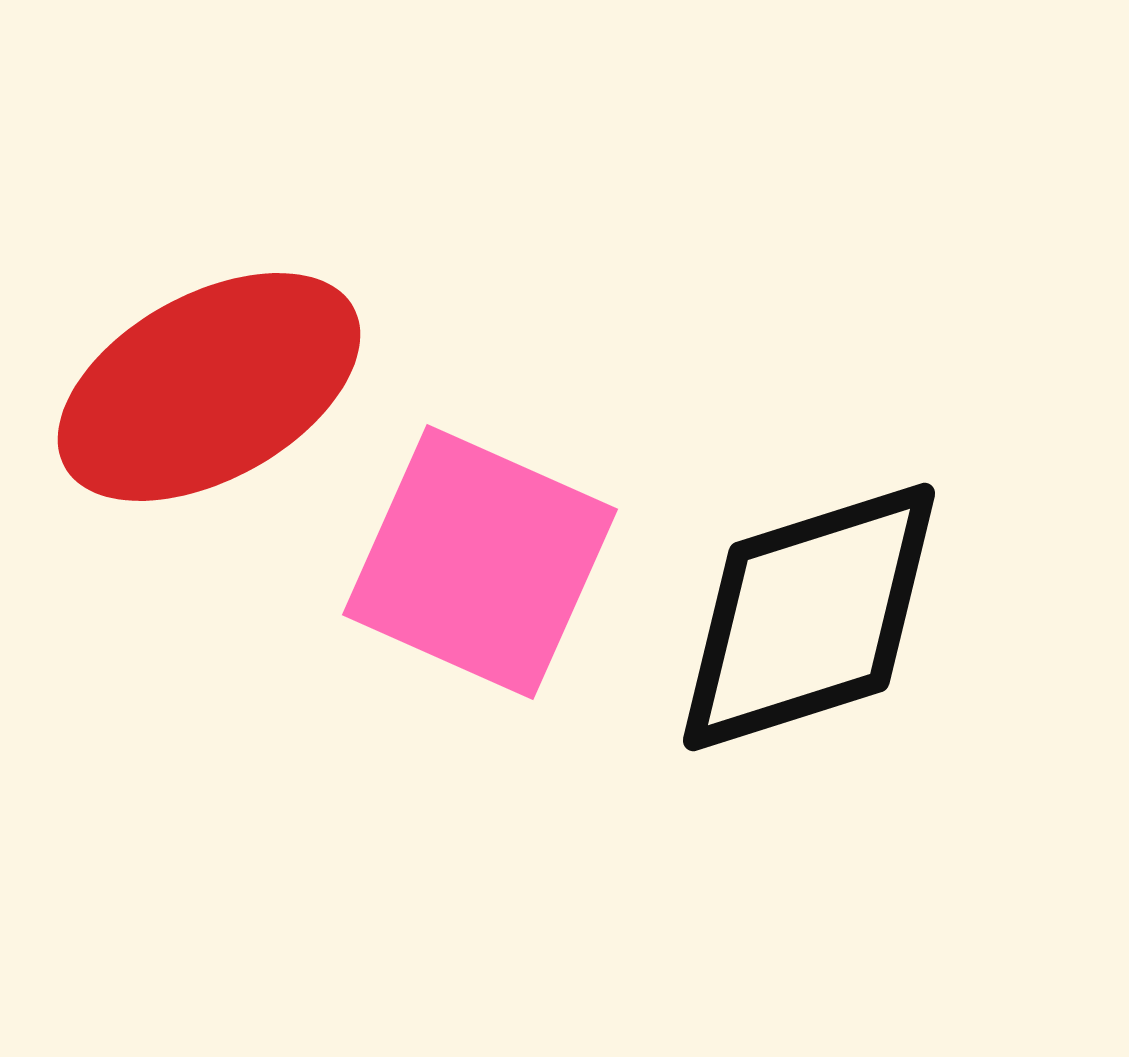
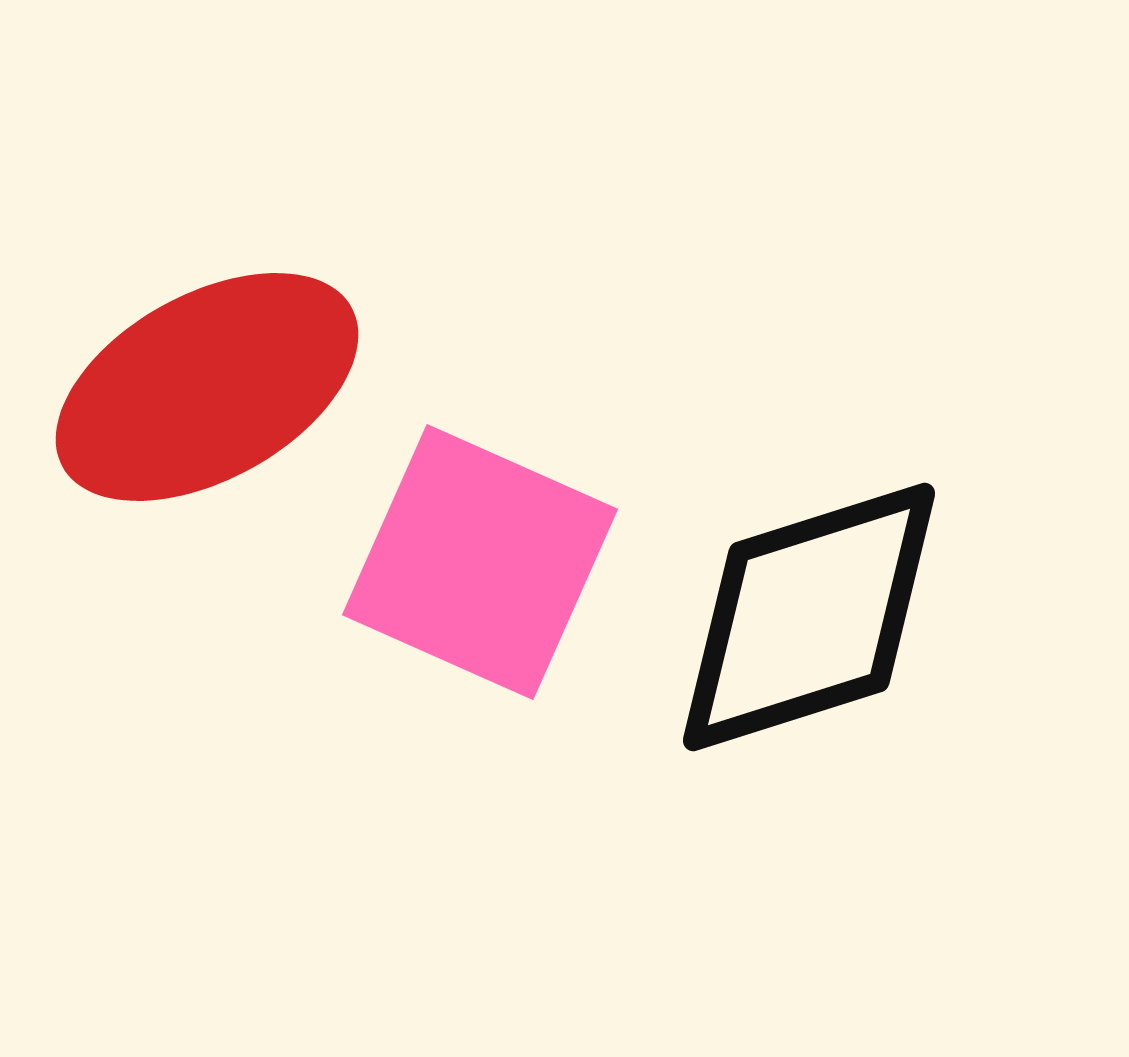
red ellipse: moved 2 px left
